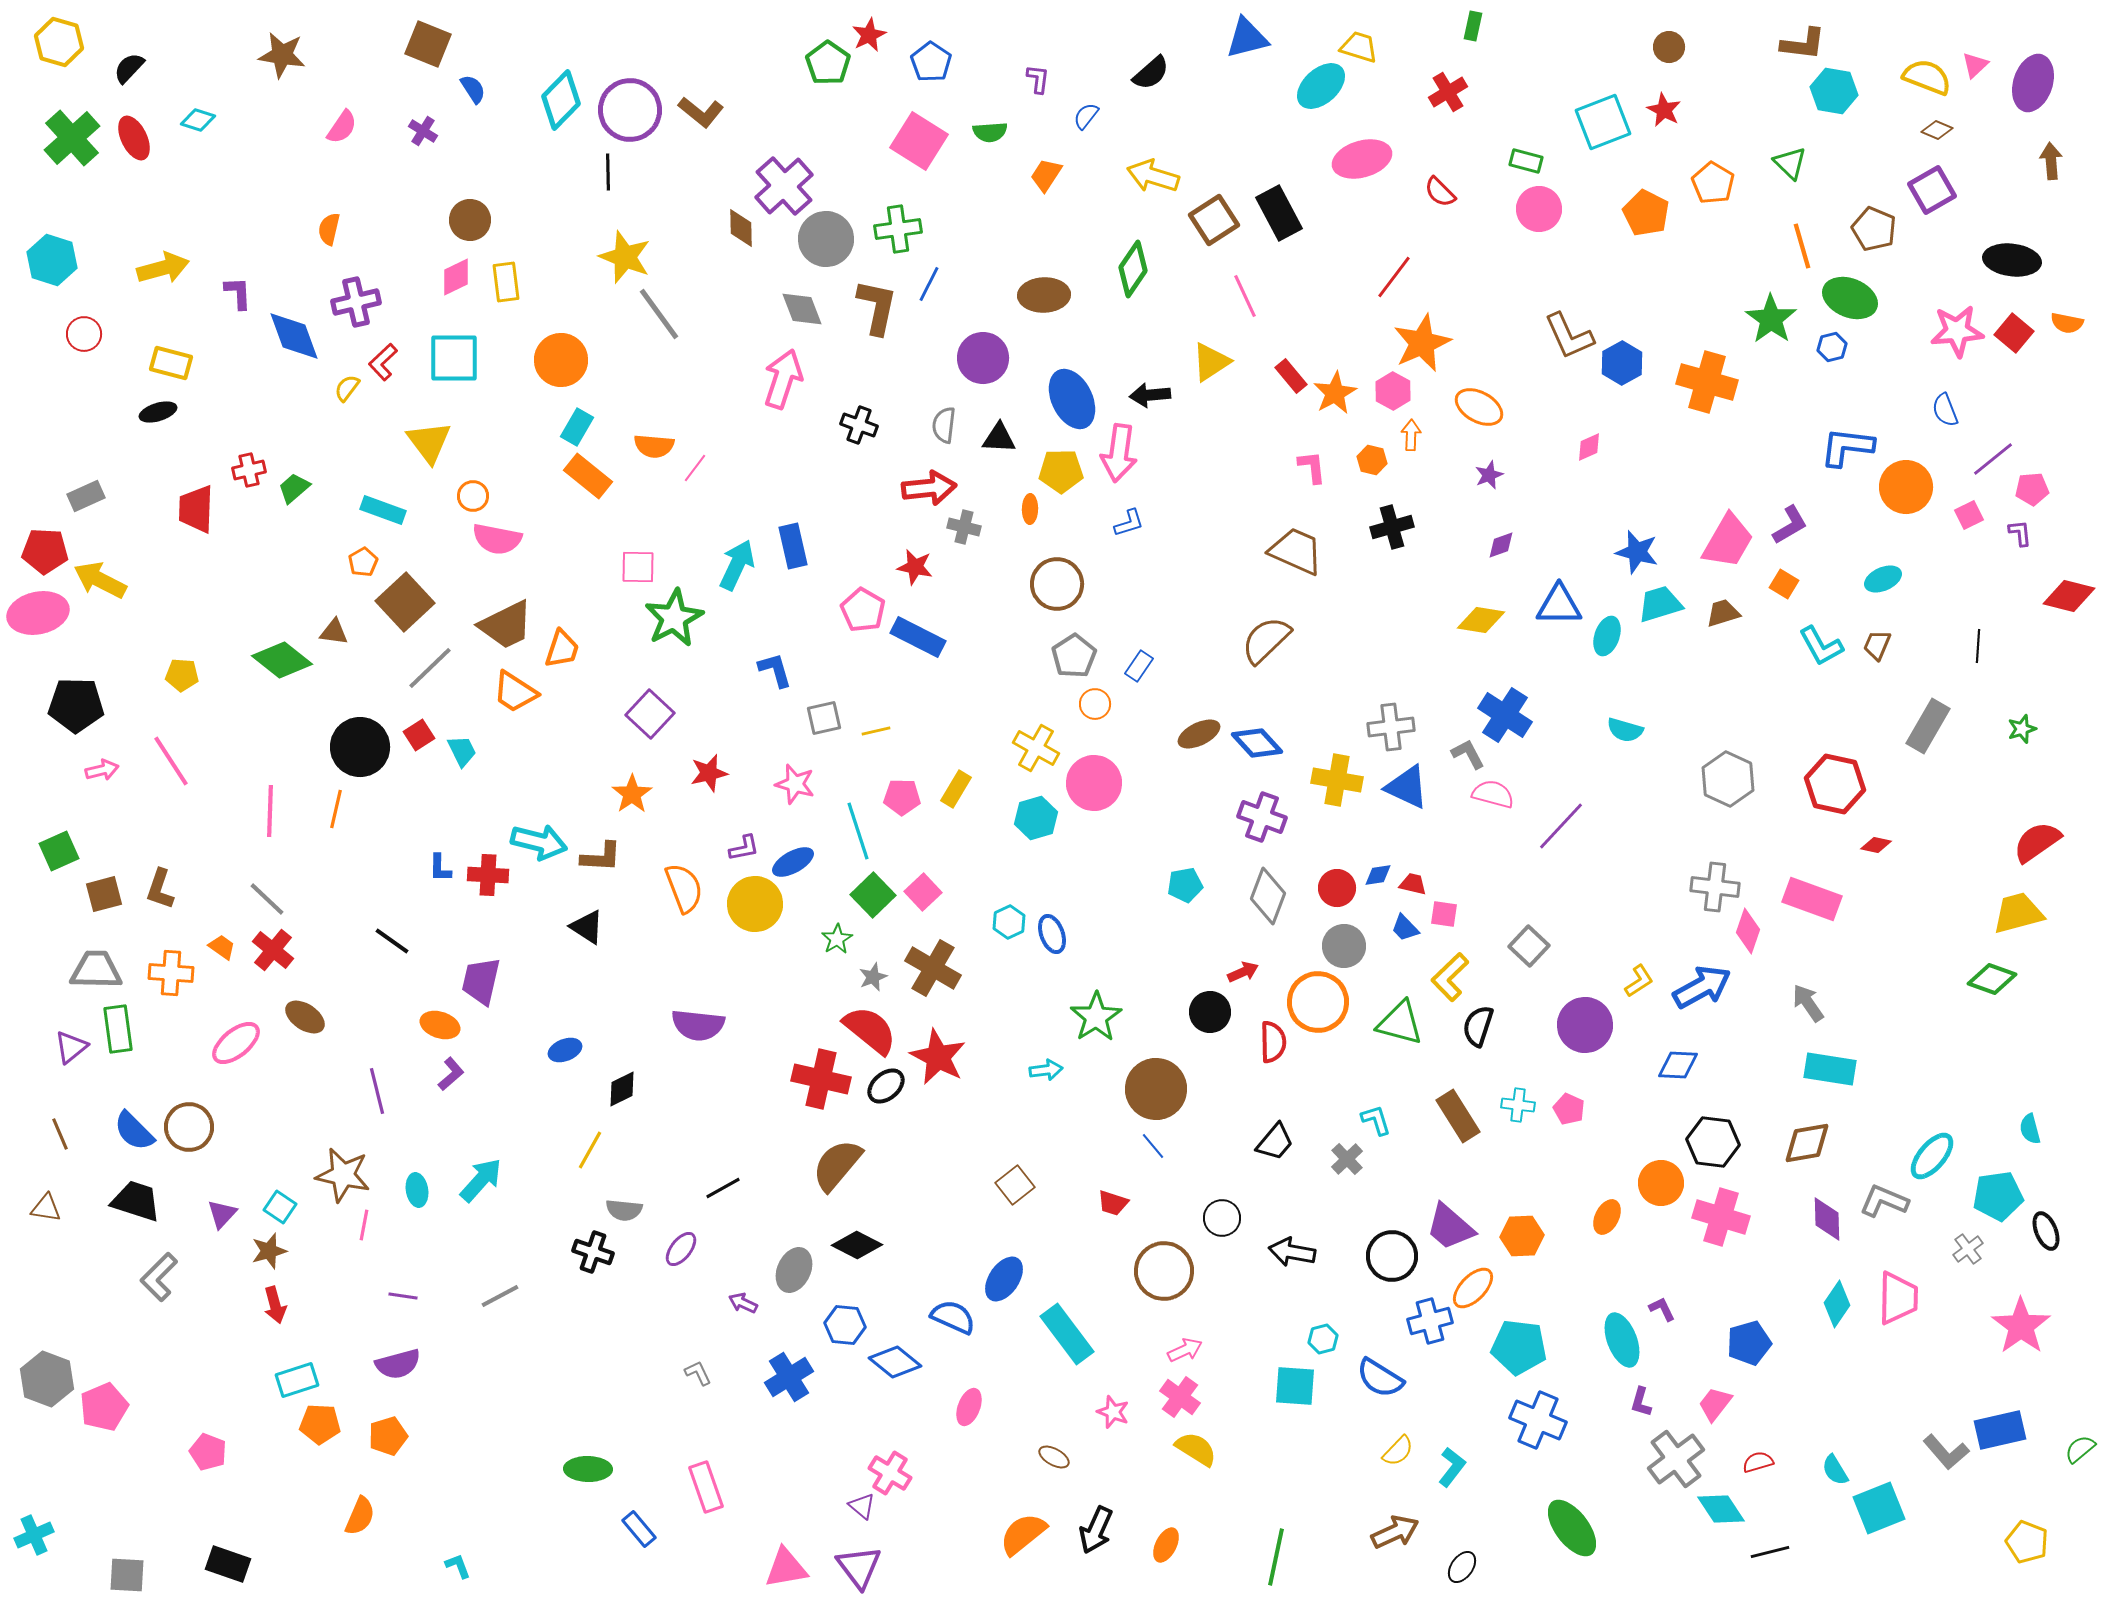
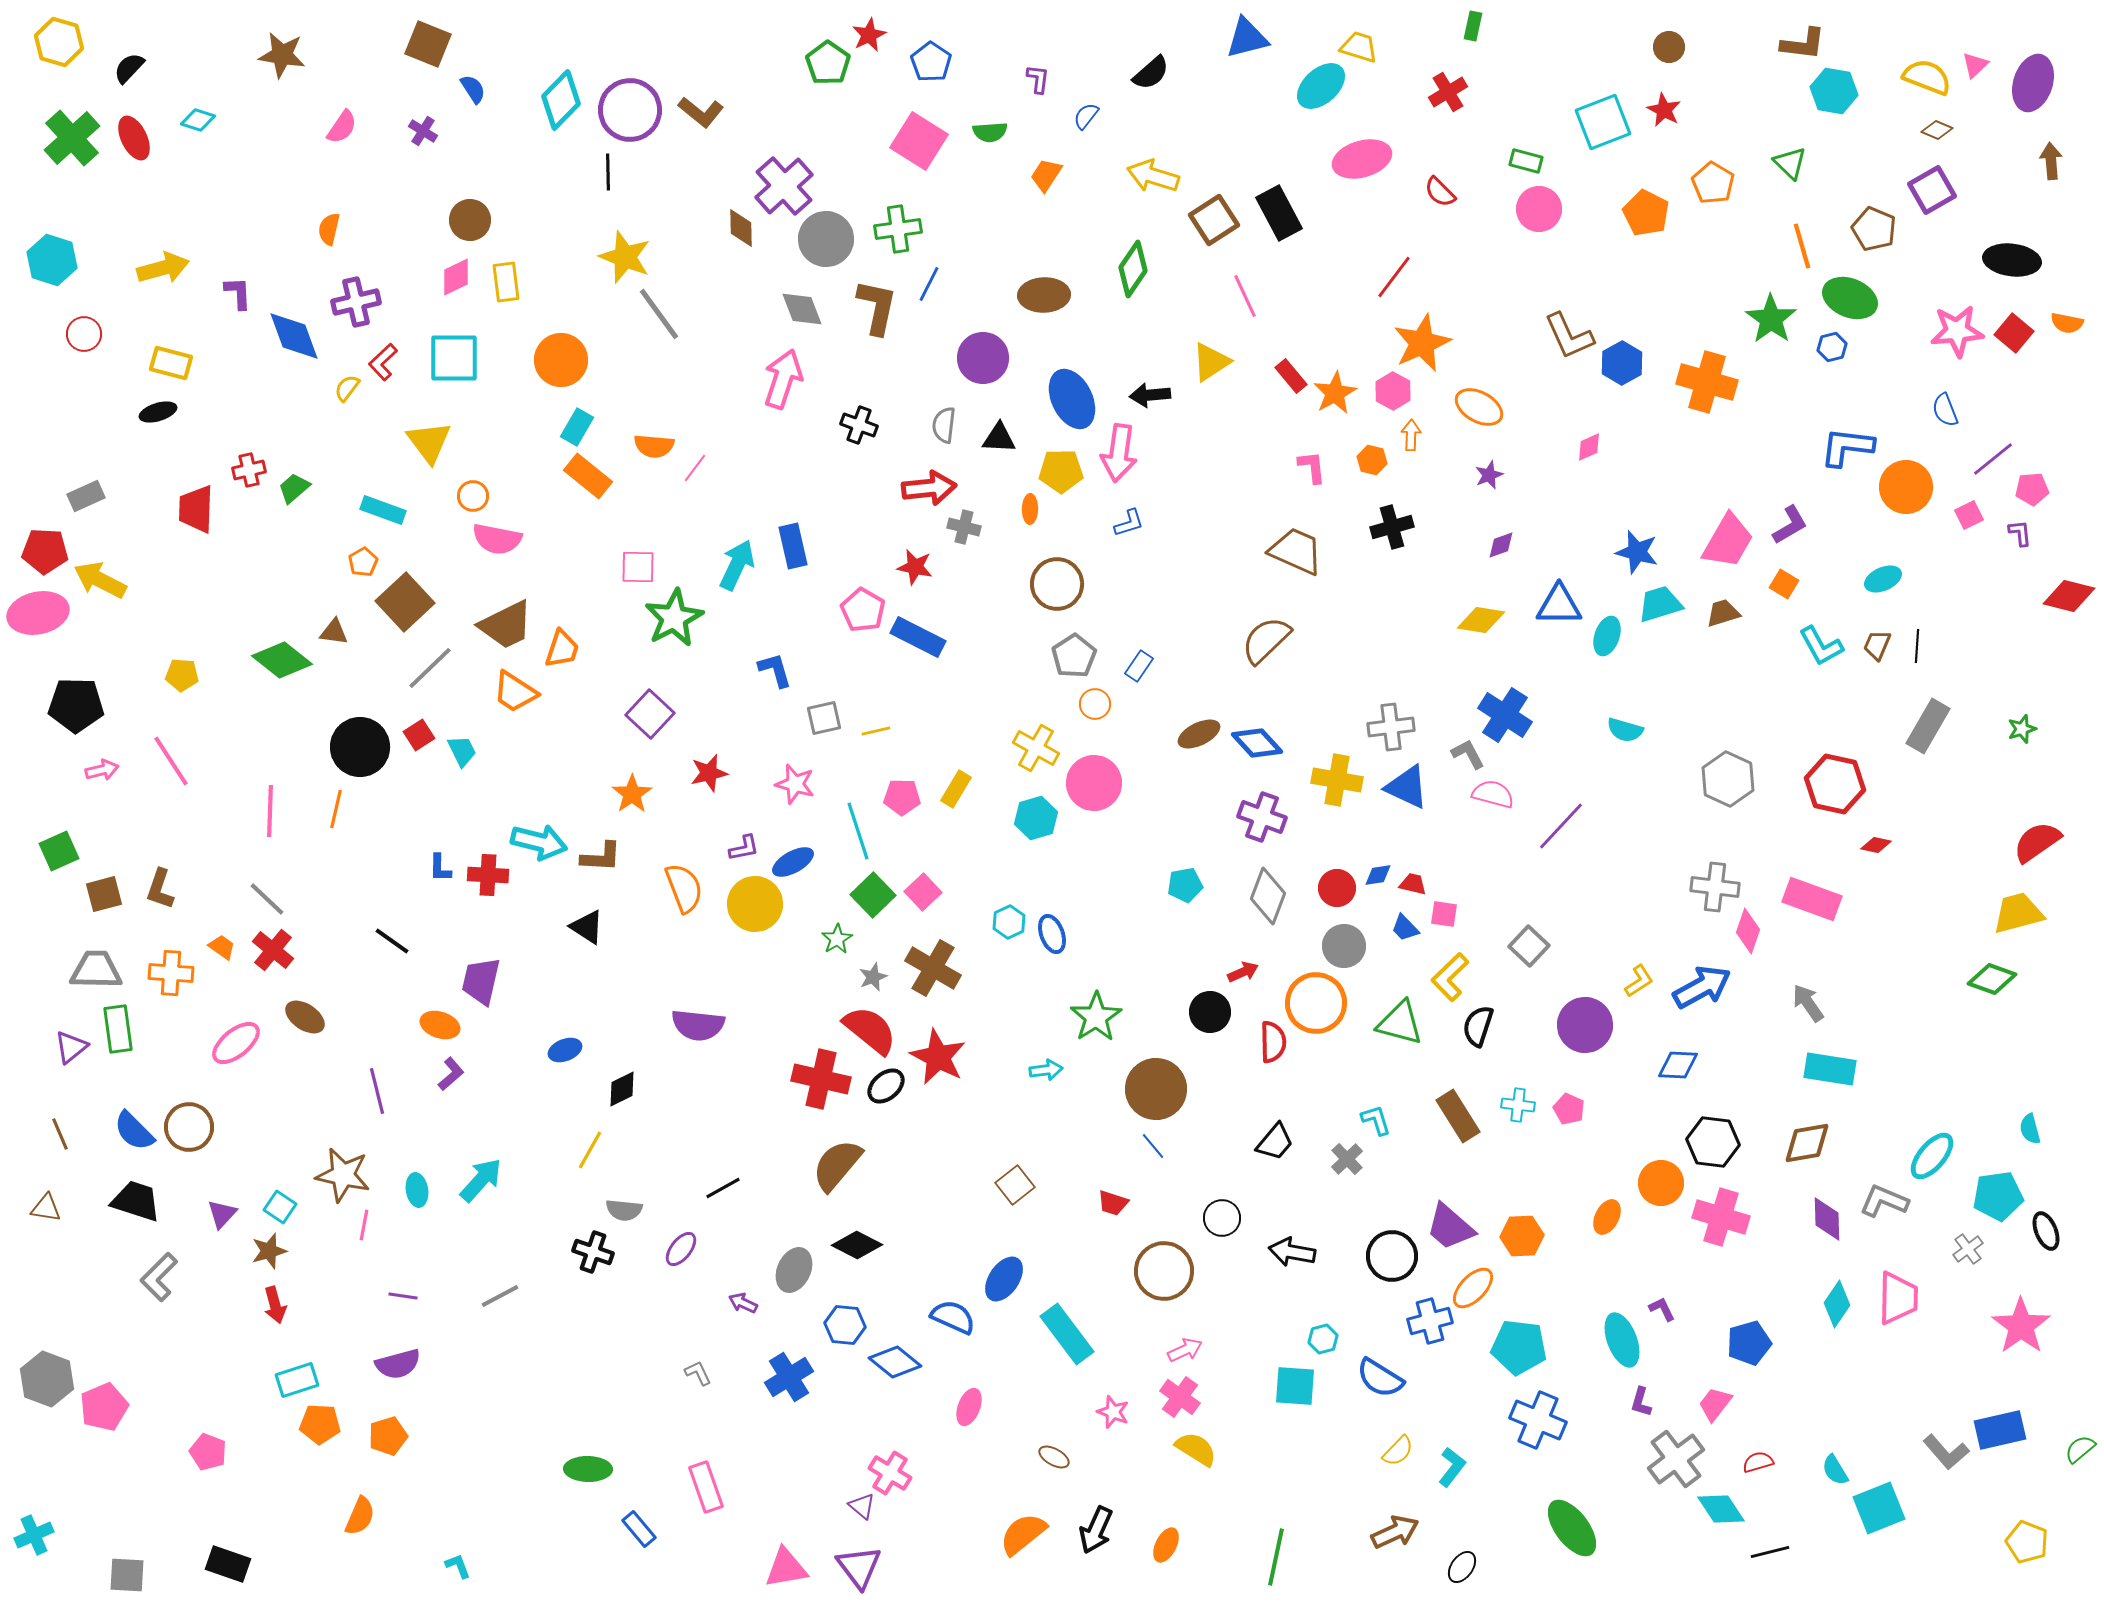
black line at (1978, 646): moved 61 px left
orange circle at (1318, 1002): moved 2 px left, 1 px down
